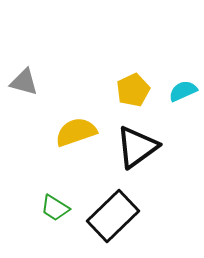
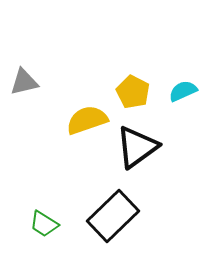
gray triangle: rotated 28 degrees counterclockwise
yellow pentagon: moved 2 px down; rotated 20 degrees counterclockwise
yellow semicircle: moved 11 px right, 12 px up
green trapezoid: moved 11 px left, 16 px down
